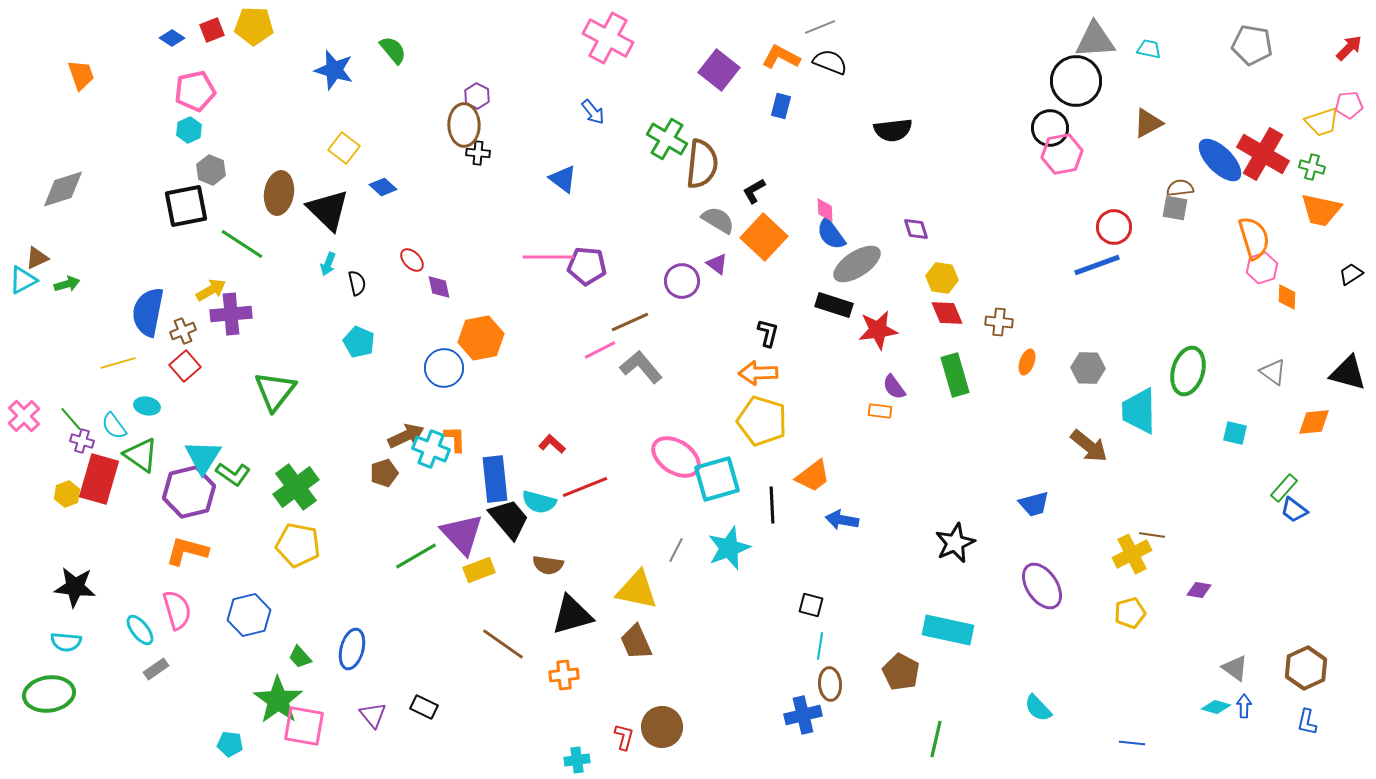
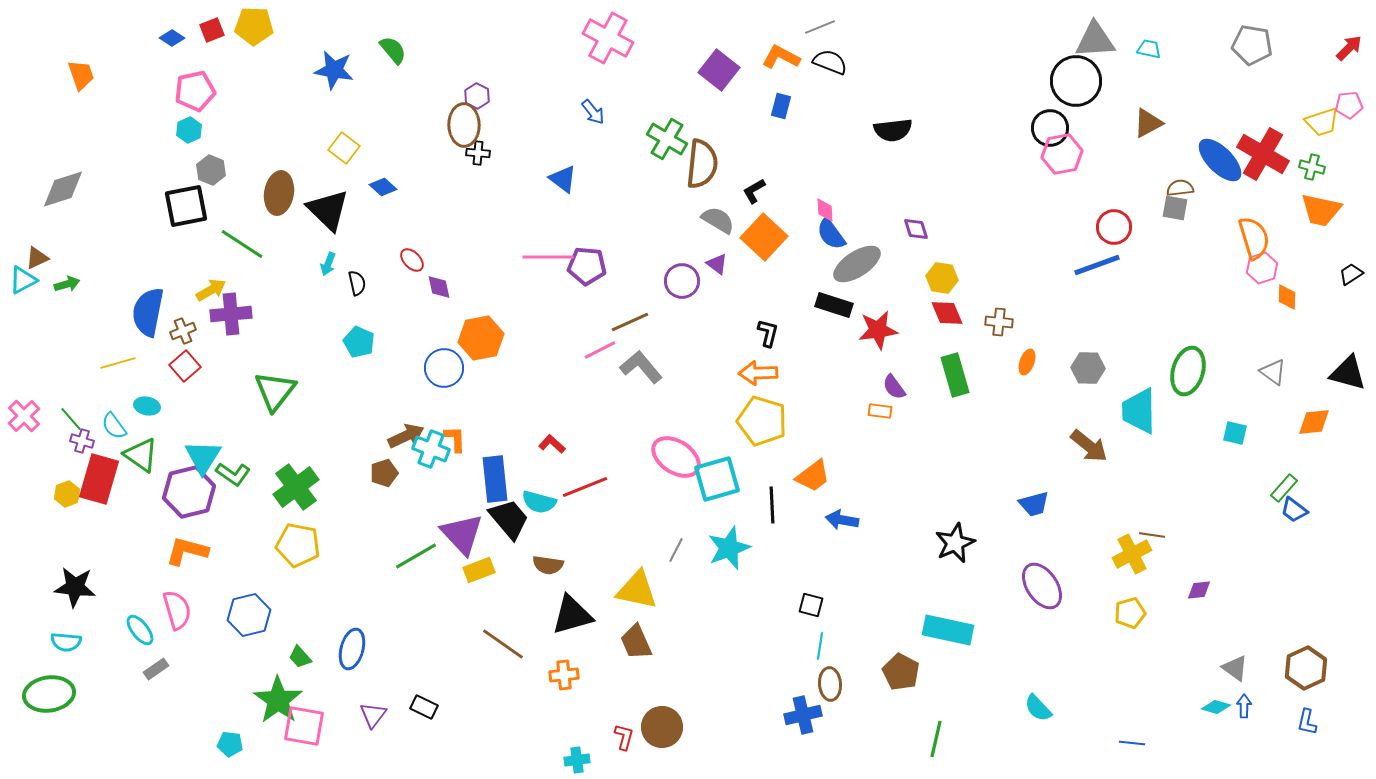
blue star at (334, 70): rotated 6 degrees counterclockwise
purple diamond at (1199, 590): rotated 15 degrees counterclockwise
purple triangle at (373, 715): rotated 16 degrees clockwise
